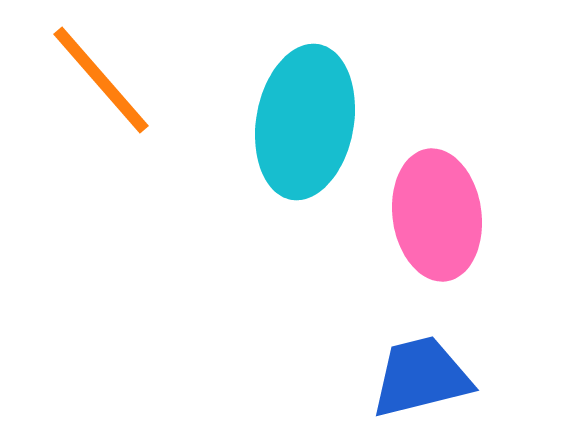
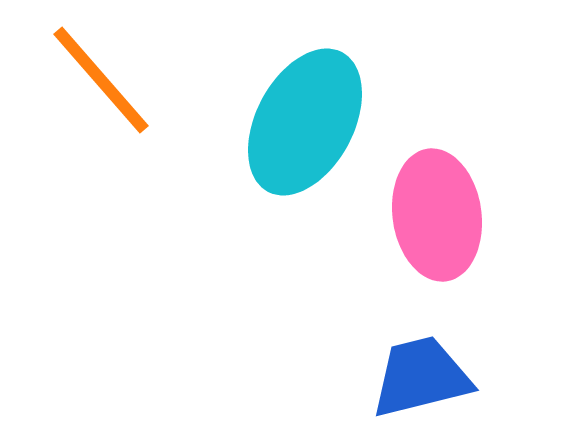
cyan ellipse: rotated 18 degrees clockwise
